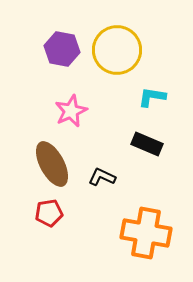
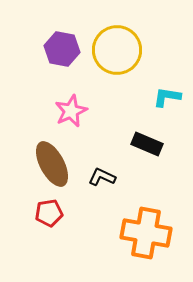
cyan L-shape: moved 15 px right
